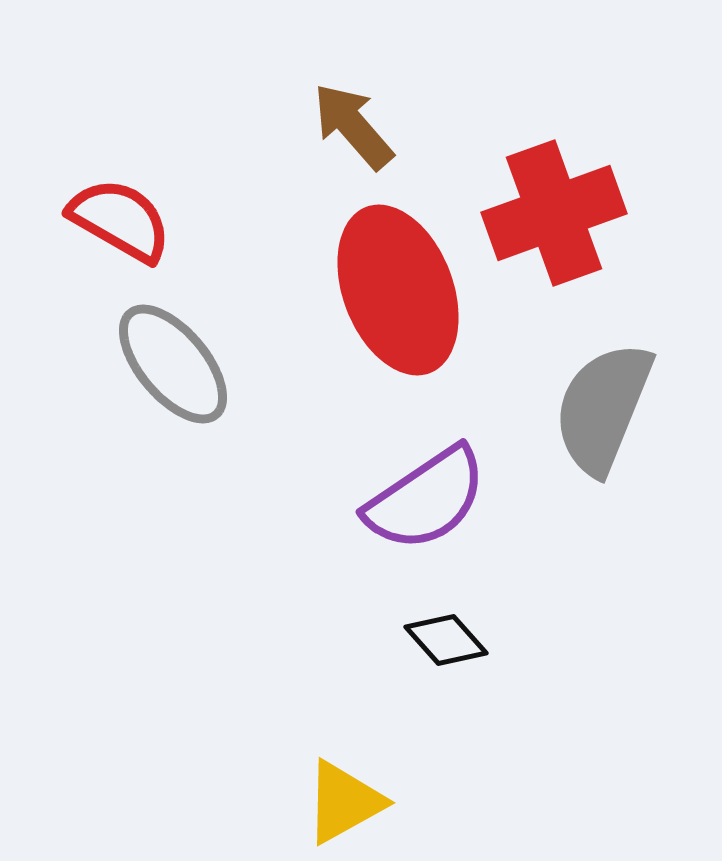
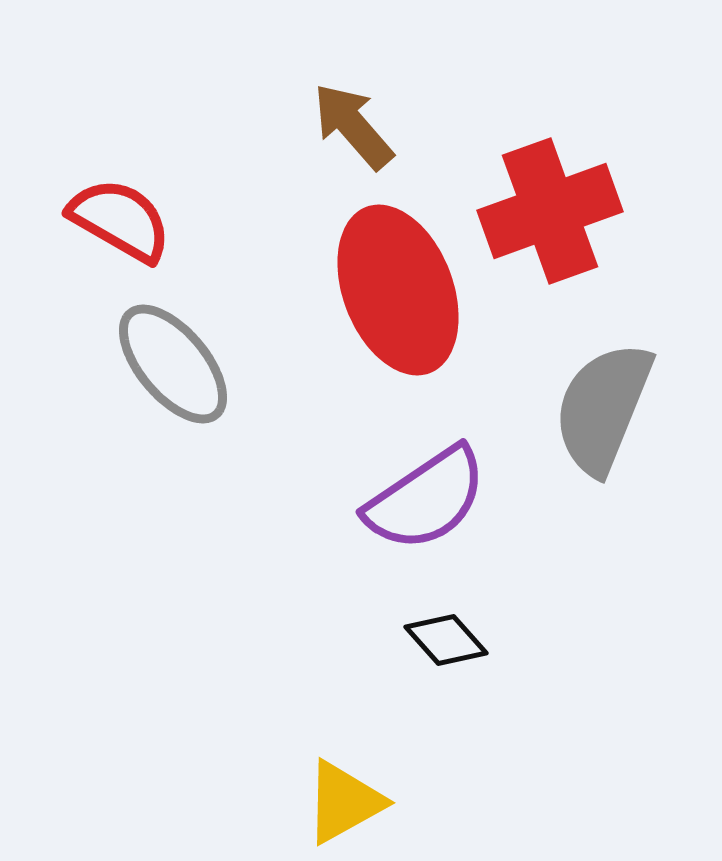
red cross: moved 4 px left, 2 px up
